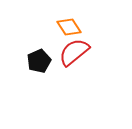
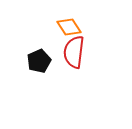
red semicircle: rotated 44 degrees counterclockwise
